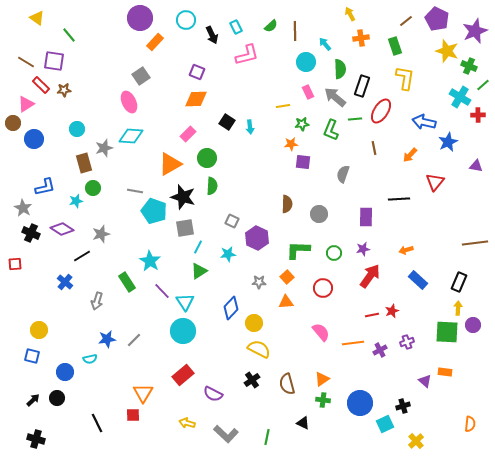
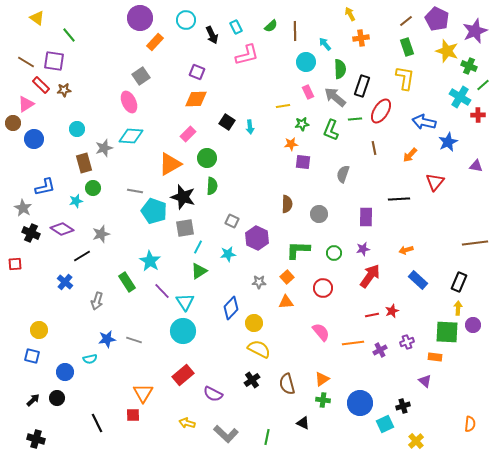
green rectangle at (395, 46): moved 12 px right, 1 px down
gray line at (134, 340): rotated 63 degrees clockwise
orange rectangle at (445, 372): moved 10 px left, 15 px up
